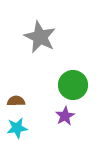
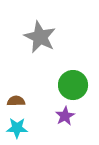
cyan star: rotated 10 degrees clockwise
